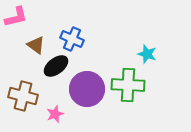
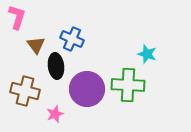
pink L-shape: moved 1 px right; rotated 60 degrees counterclockwise
brown triangle: rotated 18 degrees clockwise
black ellipse: rotated 60 degrees counterclockwise
brown cross: moved 2 px right, 5 px up
